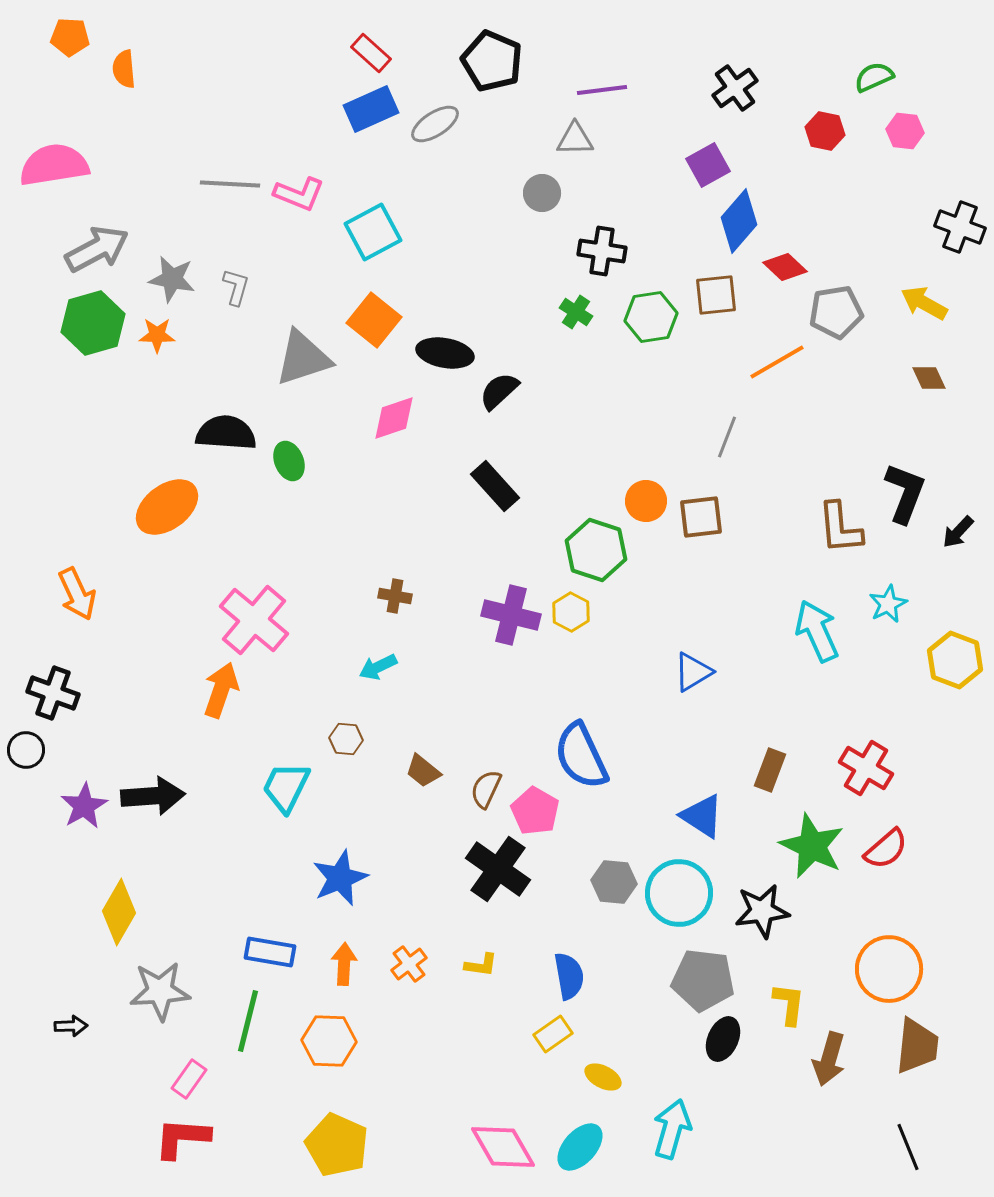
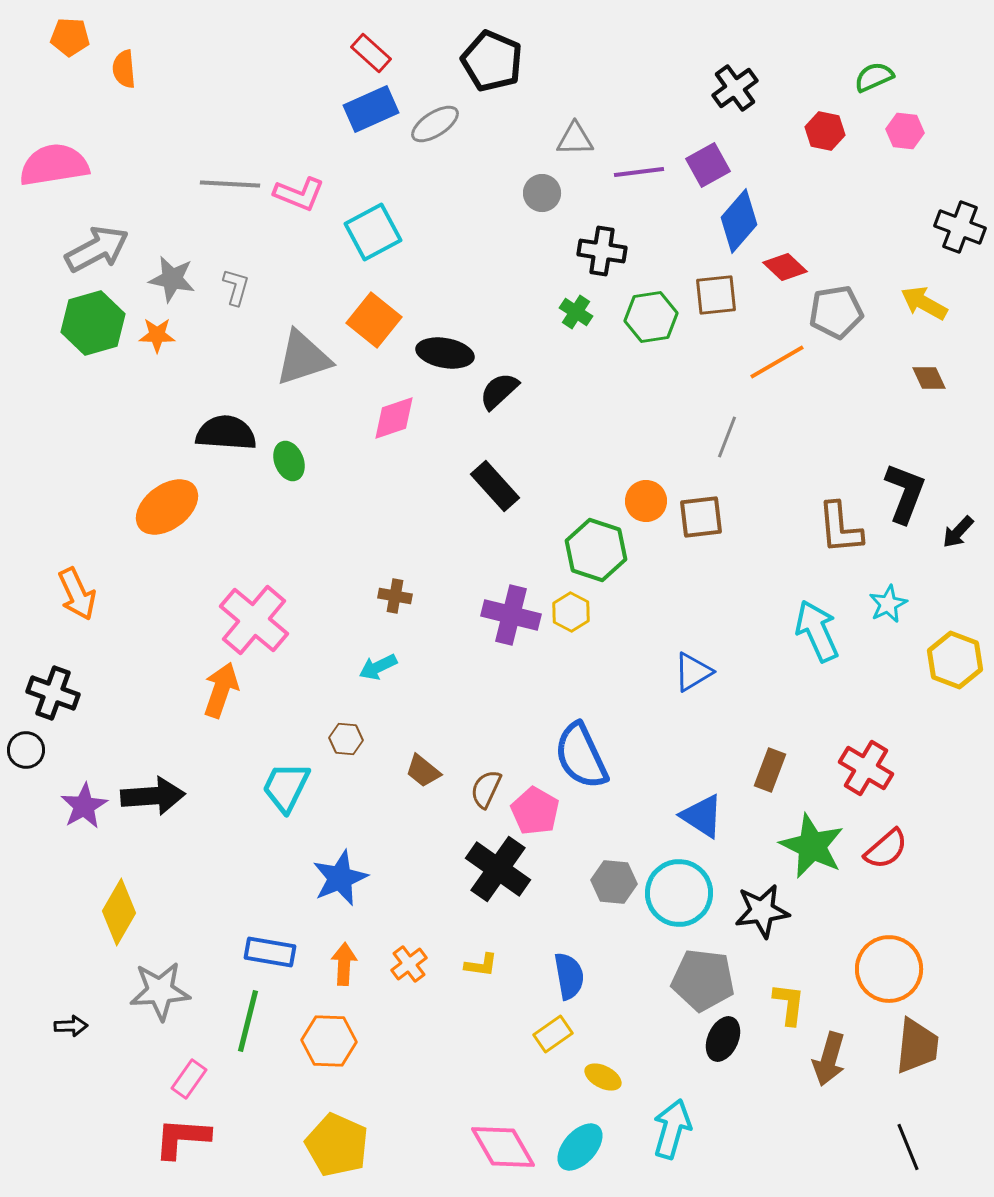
purple line at (602, 90): moved 37 px right, 82 px down
